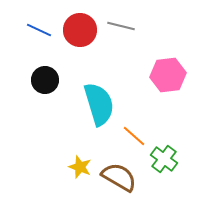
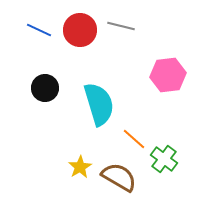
black circle: moved 8 px down
orange line: moved 3 px down
yellow star: rotated 20 degrees clockwise
